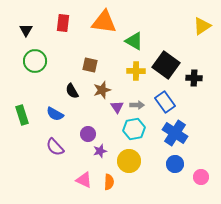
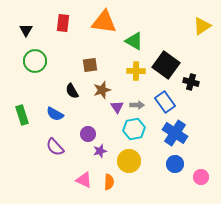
brown square: rotated 21 degrees counterclockwise
black cross: moved 3 px left, 4 px down; rotated 14 degrees clockwise
